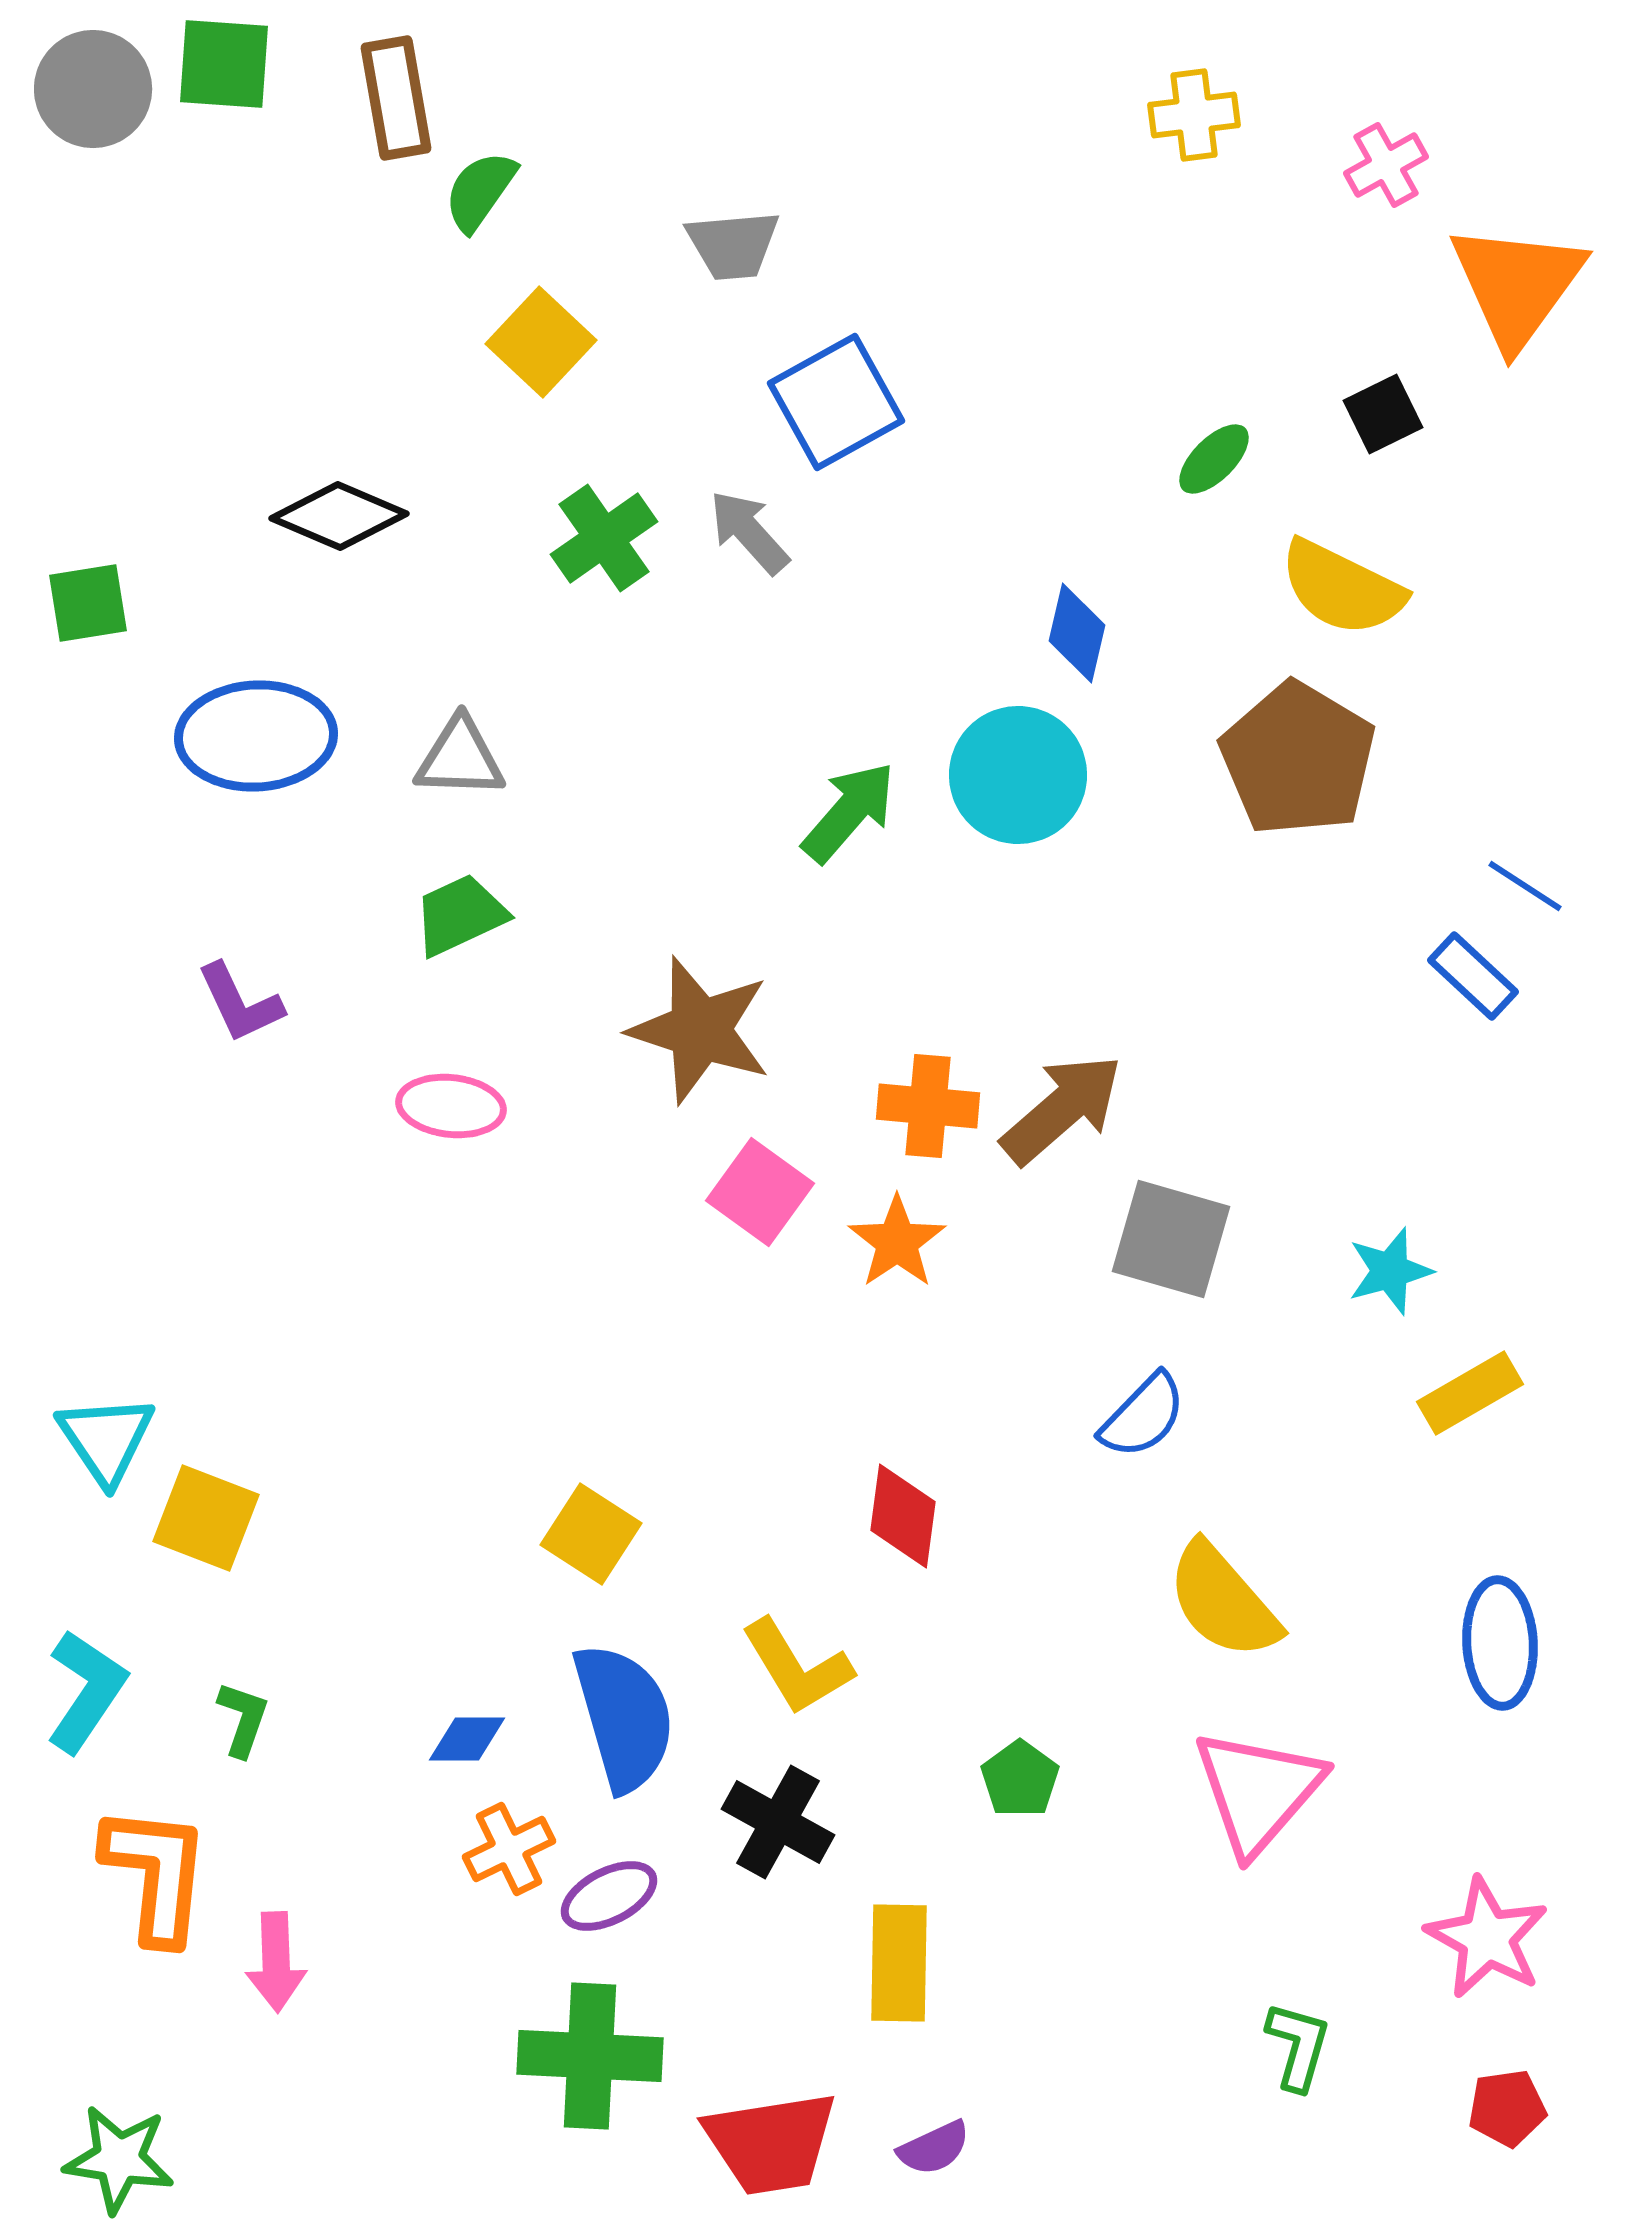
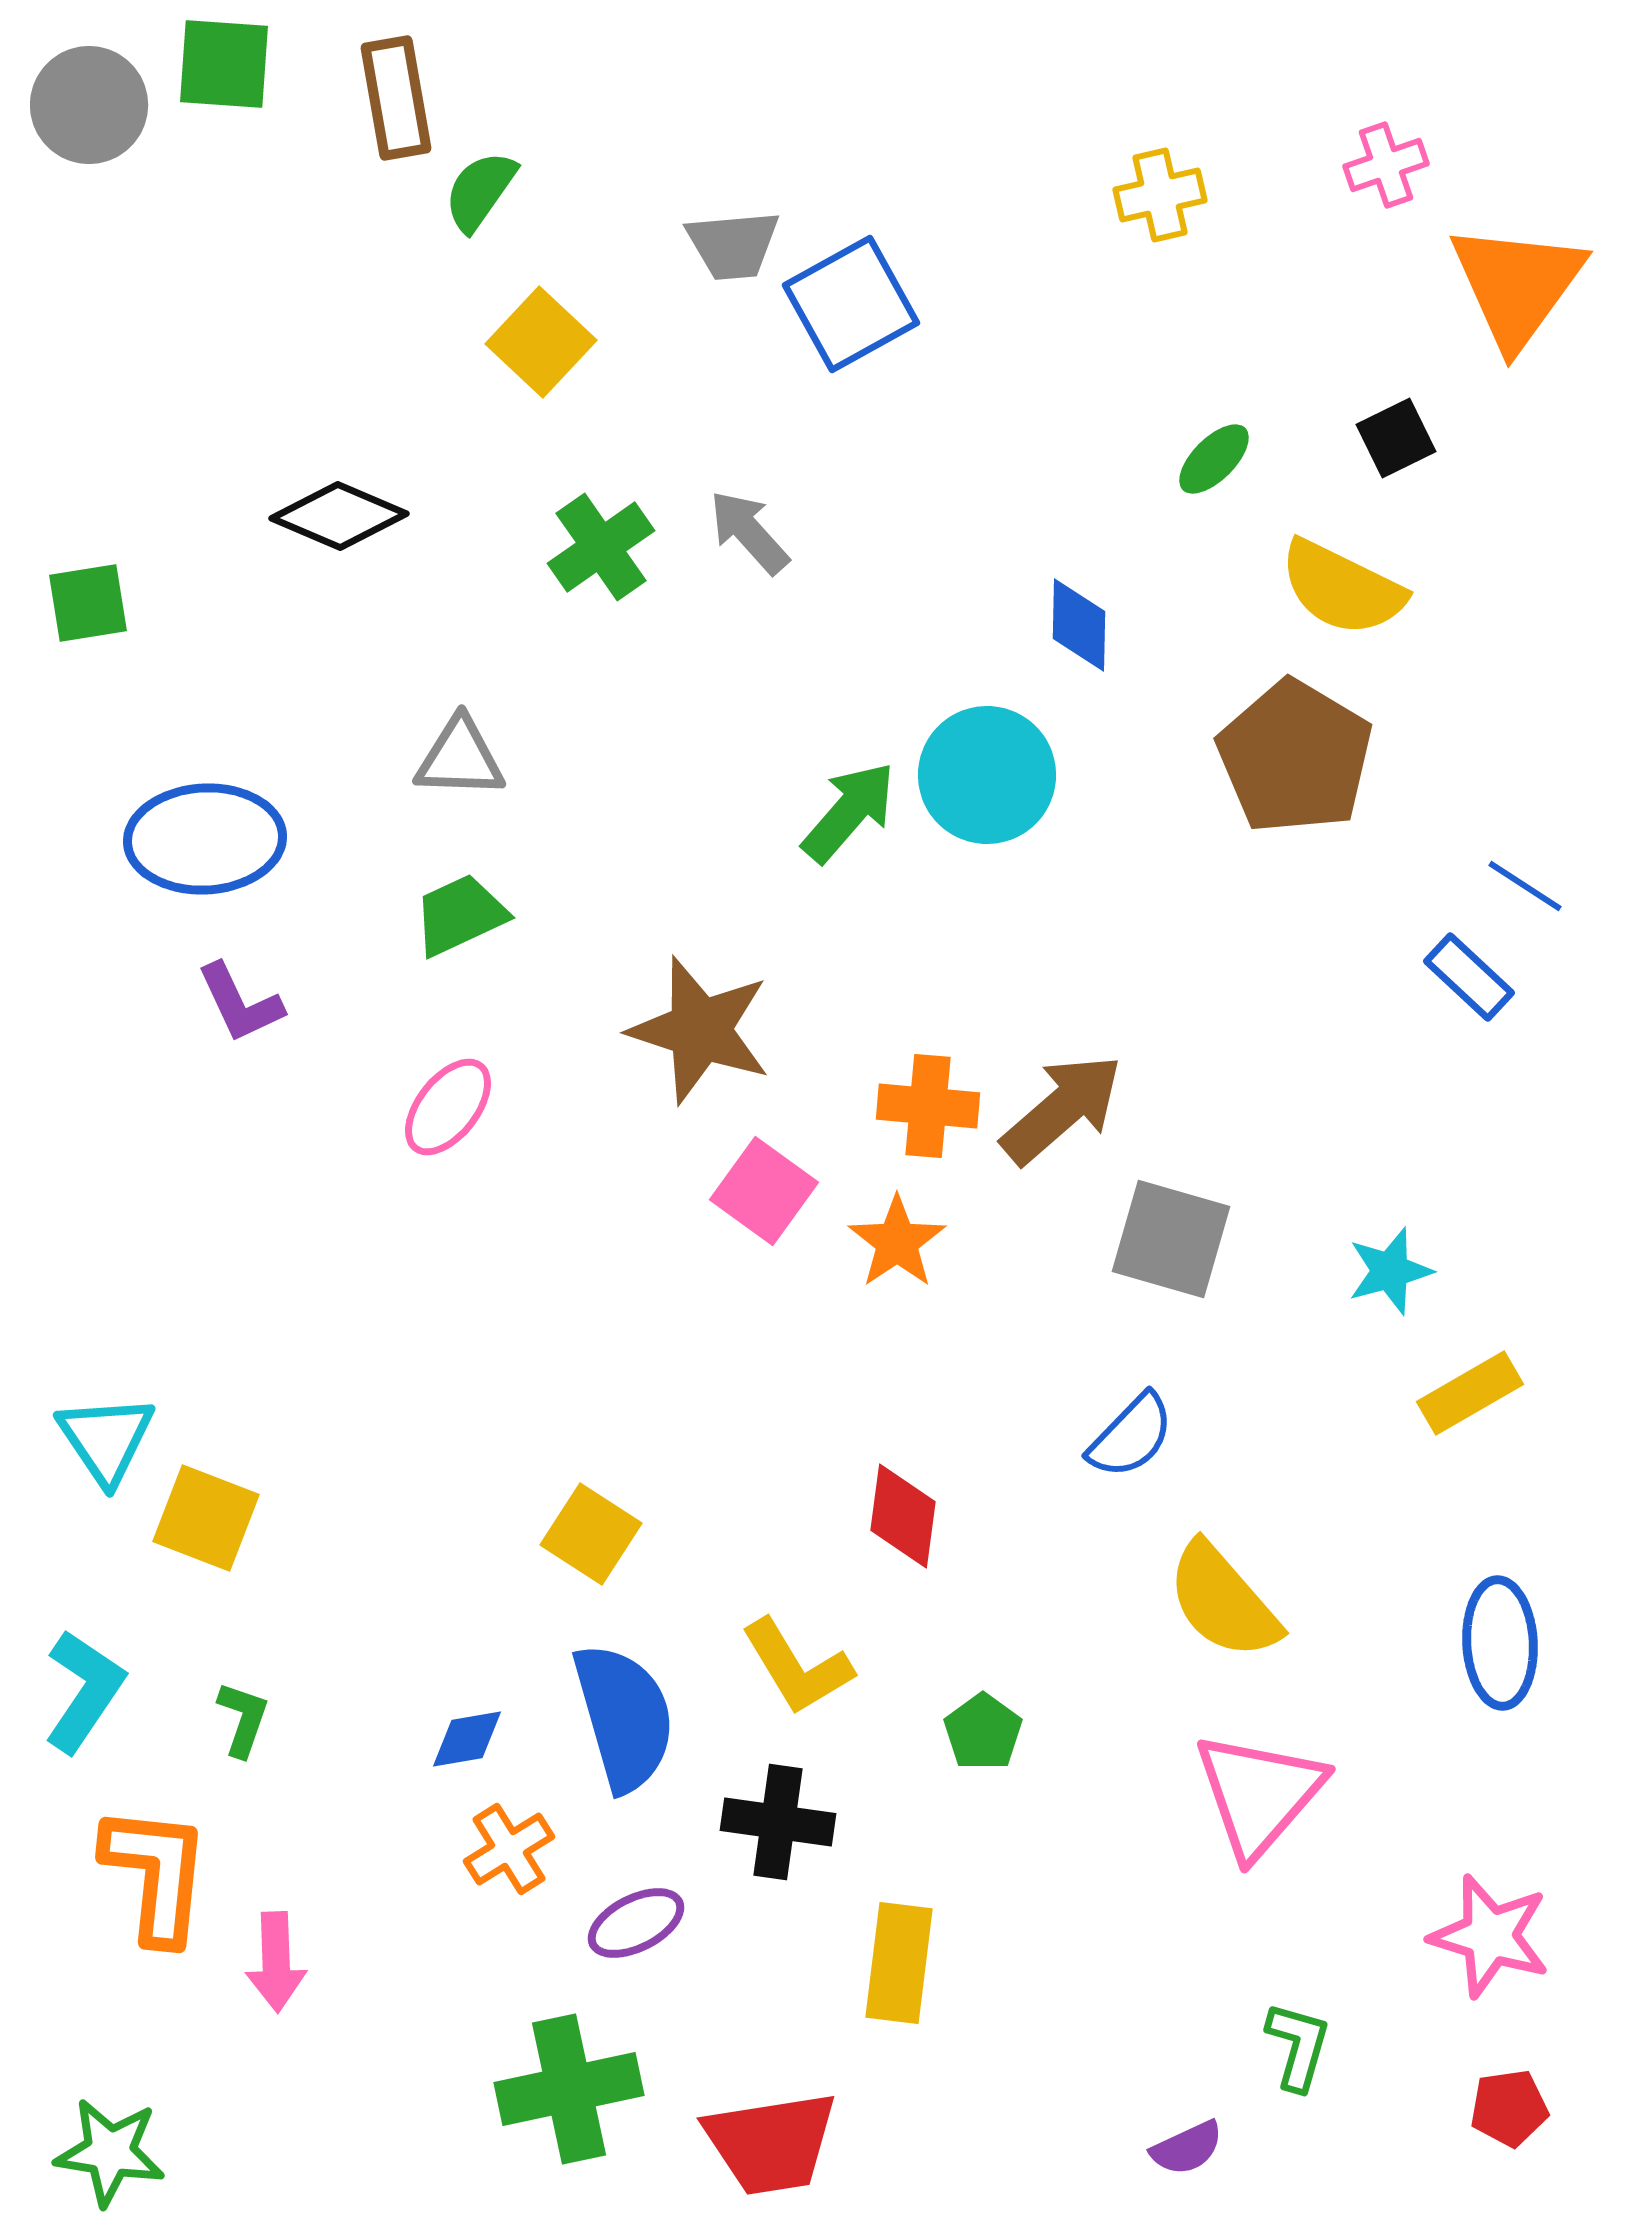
gray circle at (93, 89): moved 4 px left, 16 px down
yellow cross at (1194, 115): moved 34 px left, 80 px down; rotated 6 degrees counterclockwise
pink cross at (1386, 165): rotated 10 degrees clockwise
blue square at (836, 402): moved 15 px right, 98 px up
black square at (1383, 414): moved 13 px right, 24 px down
green cross at (604, 538): moved 3 px left, 9 px down
blue diamond at (1077, 633): moved 2 px right, 8 px up; rotated 12 degrees counterclockwise
blue ellipse at (256, 736): moved 51 px left, 103 px down
brown pentagon at (1298, 759): moved 3 px left, 2 px up
cyan circle at (1018, 775): moved 31 px left
blue rectangle at (1473, 976): moved 4 px left, 1 px down
pink ellipse at (451, 1106): moved 3 px left, 1 px down; rotated 58 degrees counterclockwise
pink square at (760, 1192): moved 4 px right, 1 px up
blue semicircle at (1143, 1416): moved 12 px left, 20 px down
cyan L-shape at (86, 1691): moved 2 px left
blue diamond at (467, 1739): rotated 10 degrees counterclockwise
green pentagon at (1020, 1779): moved 37 px left, 47 px up
pink triangle at (1258, 1791): moved 1 px right, 3 px down
black cross at (778, 1822): rotated 21 degrees counterclockwise
orange cross at (509, 1849): rotated 6 degrees counterclockwise
purple ellipse at (609, 1896): moved 27 px right, 27 px down
pink star at (1487, 1938): moved 3 px right, 2 px up; rotated 12 degrees counterclockwise
yellow rectangle at (899, 1963): rotated 6 degrees clockwise
green cross at (590, 2056): moved 21 px left, 33 px down; rotated 15 degrees counterclockwise
red pentagon at (1507, 2108): moved 2 px right
purple semicircle at (934, 2148): moved 253 px right
green star at (119, 2159): moved 9 px left, 7 px up
